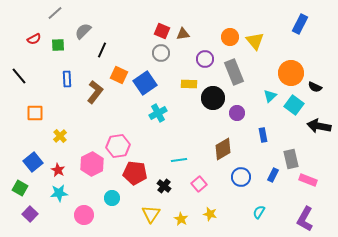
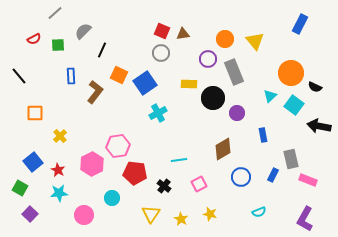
orange circle at (230, 37): moved 5 px left, 2 px down
purple circle at (205, 59): moved 3 px right
blue rectangle at (67, 79): moved 4 px right, 3 px up
pink square at (199, 184): rotated 14 degrees clockwise
cyan semicircle at (259, 212): rotated 144 degrees counterclockwise
